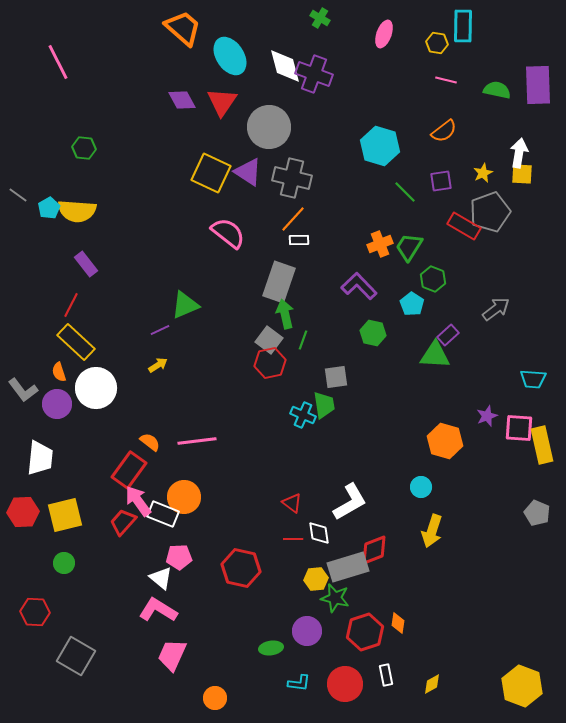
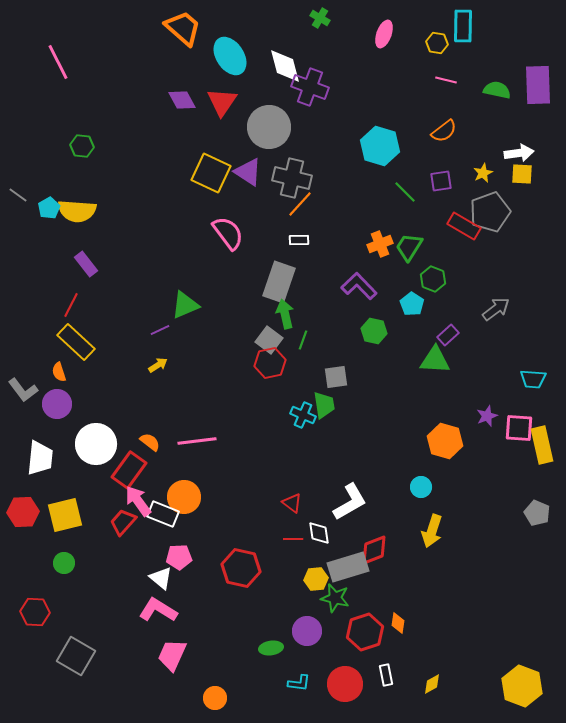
purple cross at (314, 74): moved 4 px left, 13 px down
green hexagon at (84, 148): moved 2 px left, 2 px up
white arrow at (519, 153): rotated 72 degrees clockwise
orange line at (293, 219): moved 7 px right, 15 px up
pink semicircle at (228, 233): rotated 15 degrees clockwise
green hexagon at (373, 333): moved 1 px right, 2 px up
green triangle at (435, 355): moved 5 px down
white circle at (96, 388): moved 56 px down
